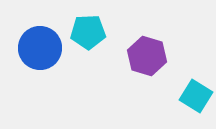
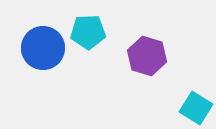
blue circle: moved 3 px right
cyan square: moved 12 px down
